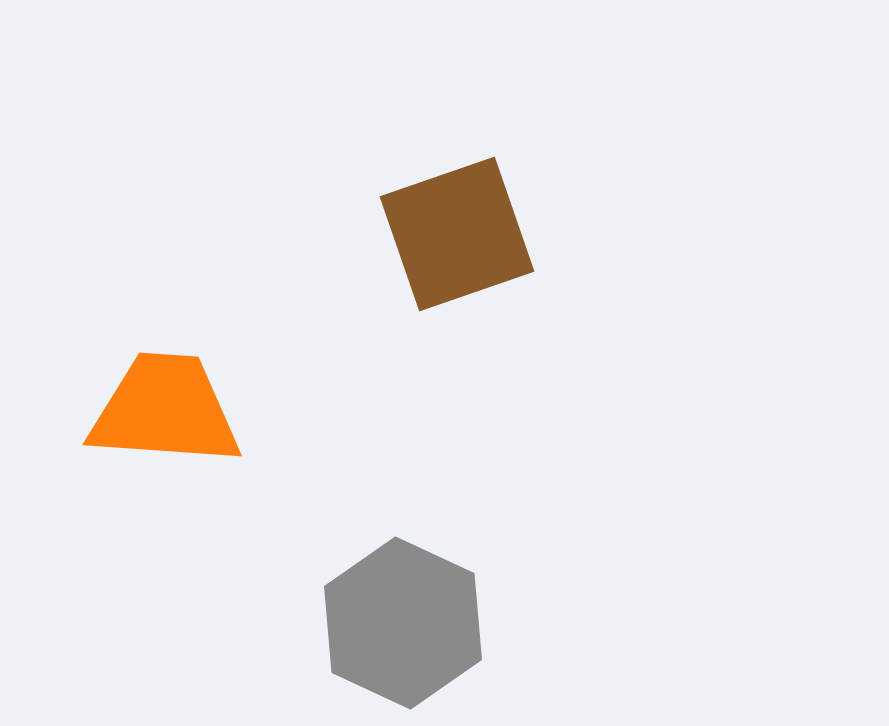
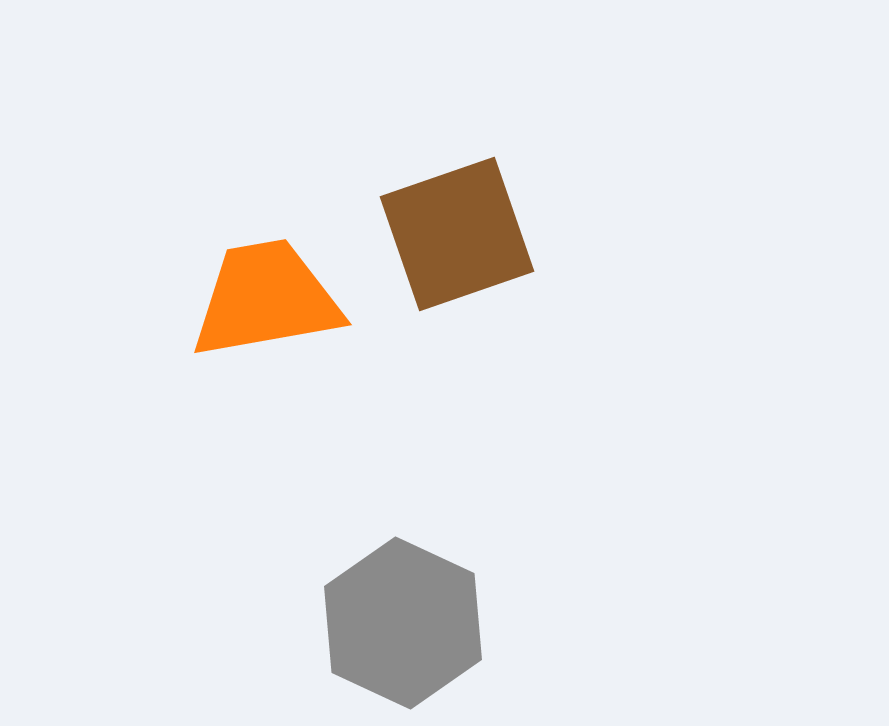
orange trapezoid: moved 101 px right, 111 px up; rotated 14 degrees counterclockwise
